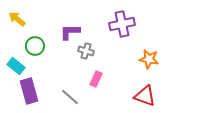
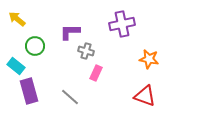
pink rectangle: moved 6 px up
